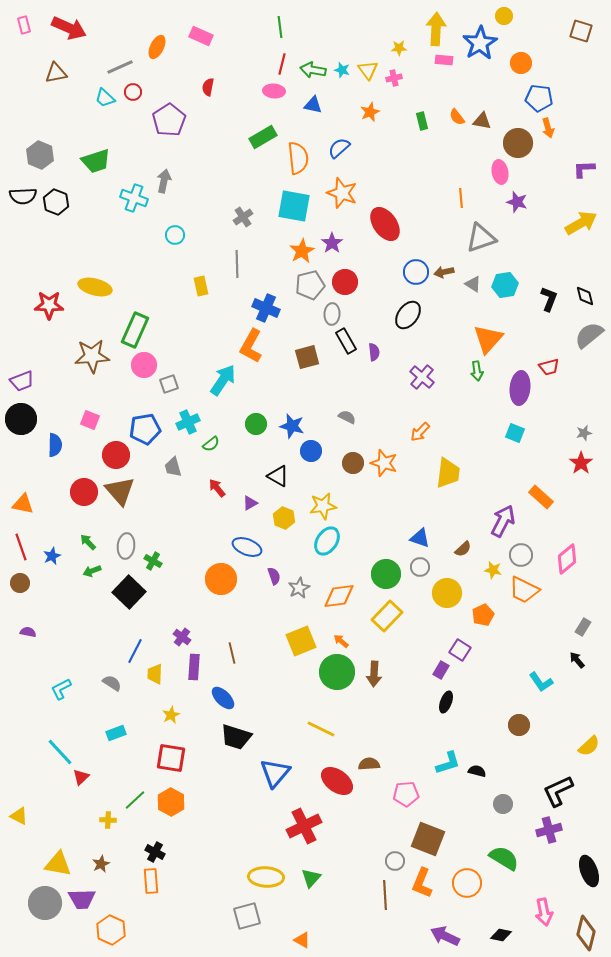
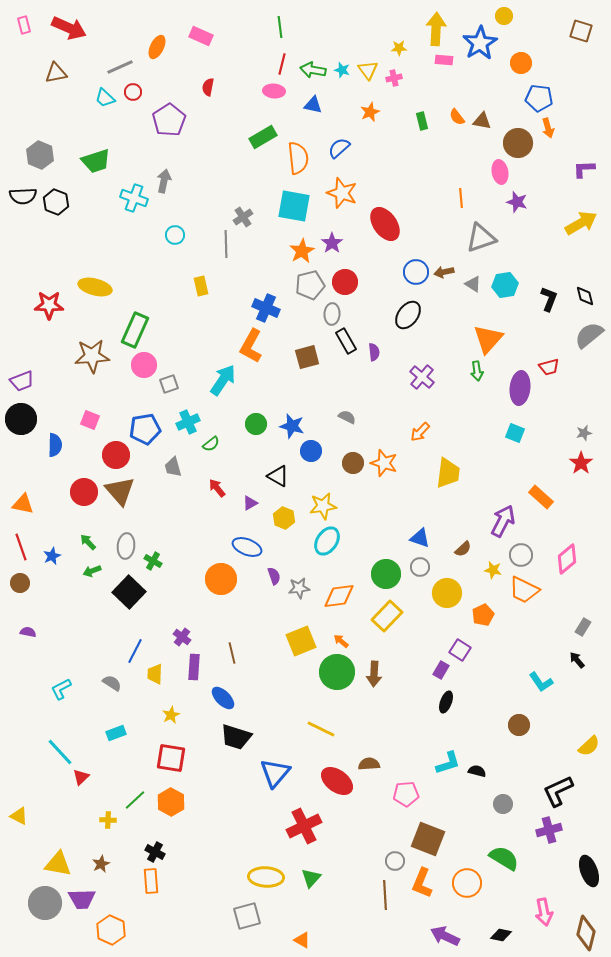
gray line at (237, 264): moved 11 px left, 20 px up
gray star at (299, 588): rotated 20 degrees clockwise
